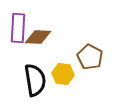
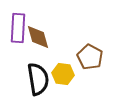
brown diamond: rotated 72 degrees clockwise
black semicircle: moved 3 px right, 1 px up
